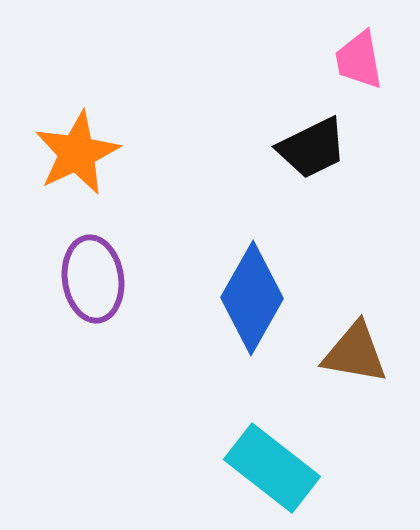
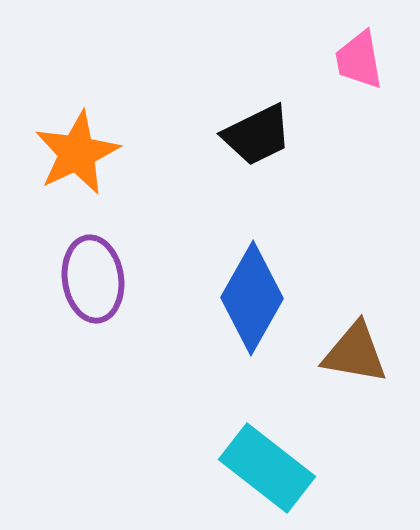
black trapezoid: moved 55 px left, 13 px up
cyan rectangle: moved 5 px left
